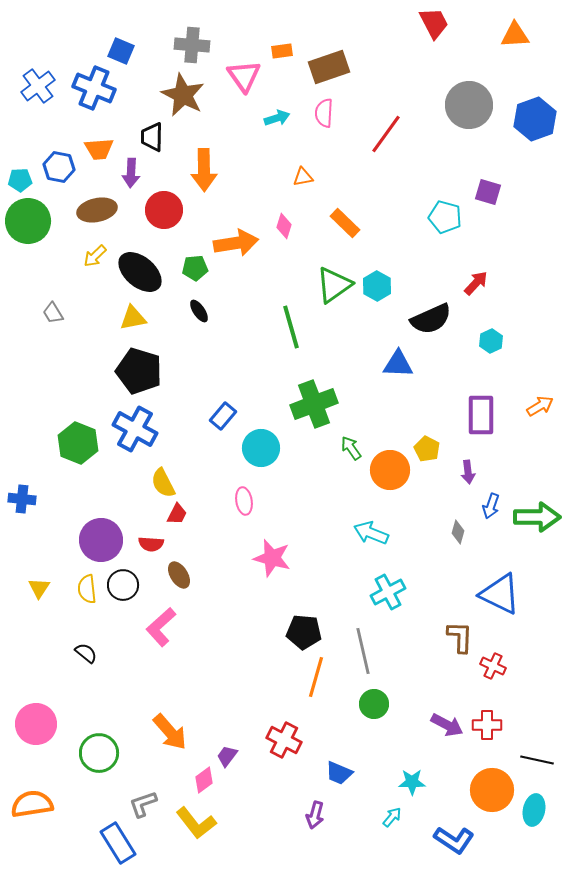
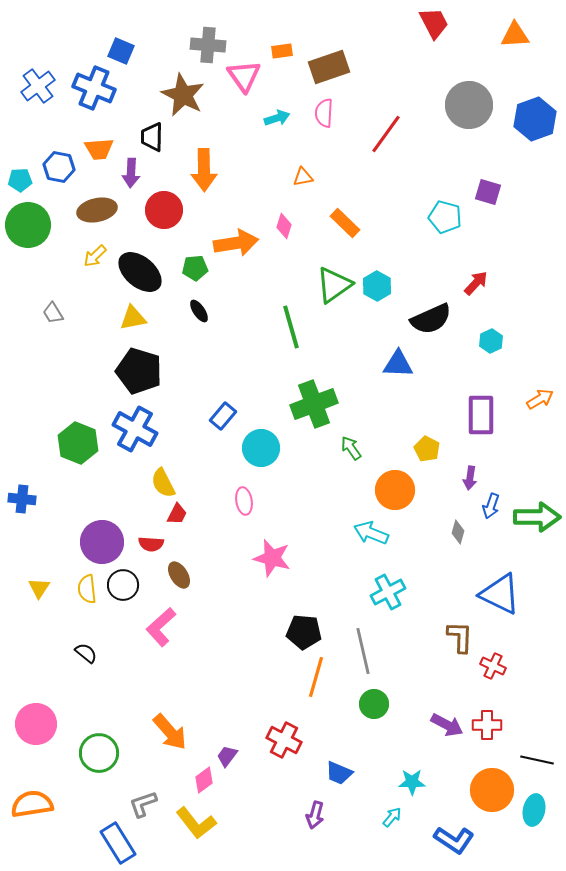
gray cross at (192, 45): moved 16 px right
green circle at (28, 221): moved 4 px down
orange arrow at (540, 406): moved 7 px up
orange circle at (390, 470): moved 5 px right, 20 px down
purple arrow at (468, 472): moved 2 px right, 6 px down; rotated 15 degrees clockwise
purple circle at (101, 540): moved 1 px right, 2 px down
